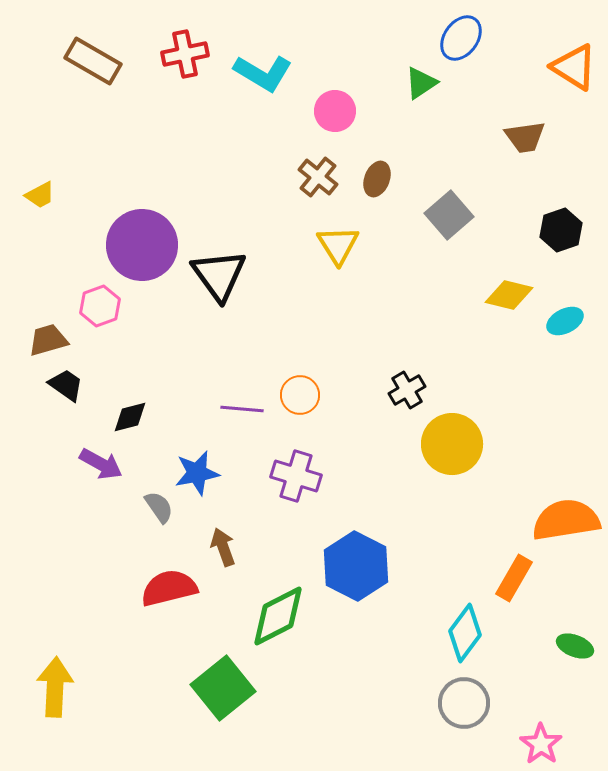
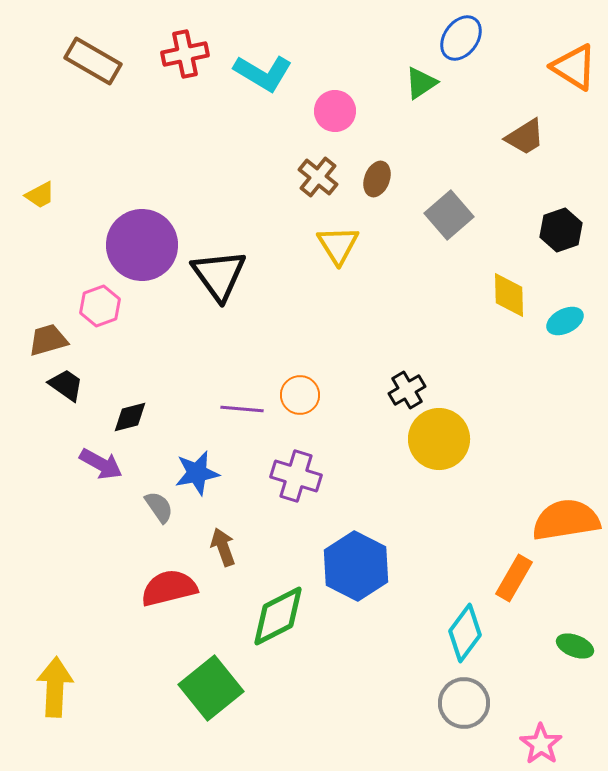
brown trapezoid at (525, 137): rotated 24 degrees counterclockwise
yellow diamond at (509, 295): rotated 75 degrees clockwise
yellow circle at (452, 444): moved 13 px left, 5 px up
green square at (223, 688): moved 12 px left
